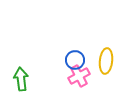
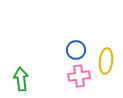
blue circle: moved 1 px right, 10 px up
pink cross: rotated 20 degrees clockwise
